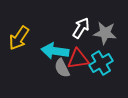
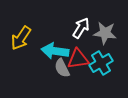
yellow arrow: moved 2 px right
